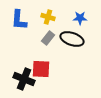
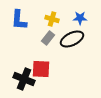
yellow cross: moved 4 px right, 2 px down
black ellipse: rotated 45 degrees counterclockwise
